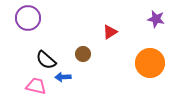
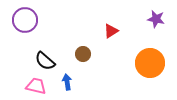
purple circle: moved 3 px left, 2 px down
red triangle: moved 1 px right, 1 px up
black semicircle: moved 1 px left, 1 px down
blue arrow: moved 4 px right, 5 px down; rotated 84 degrees clockwise
